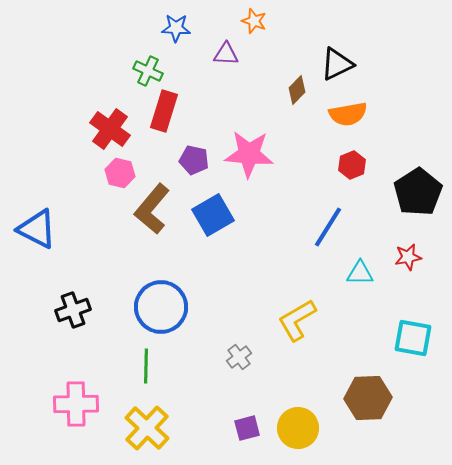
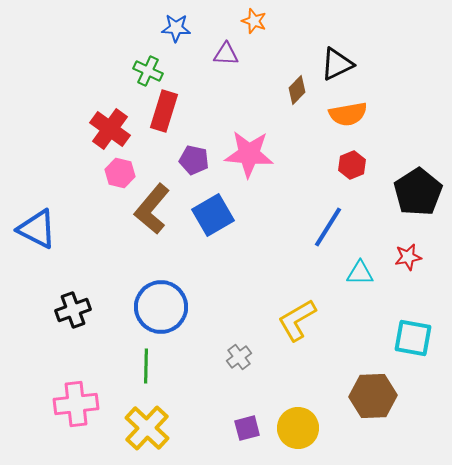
brown hexagon: moved 5 px right, 2 px up
pink cross: rotated 6 degrees counterclockwise
